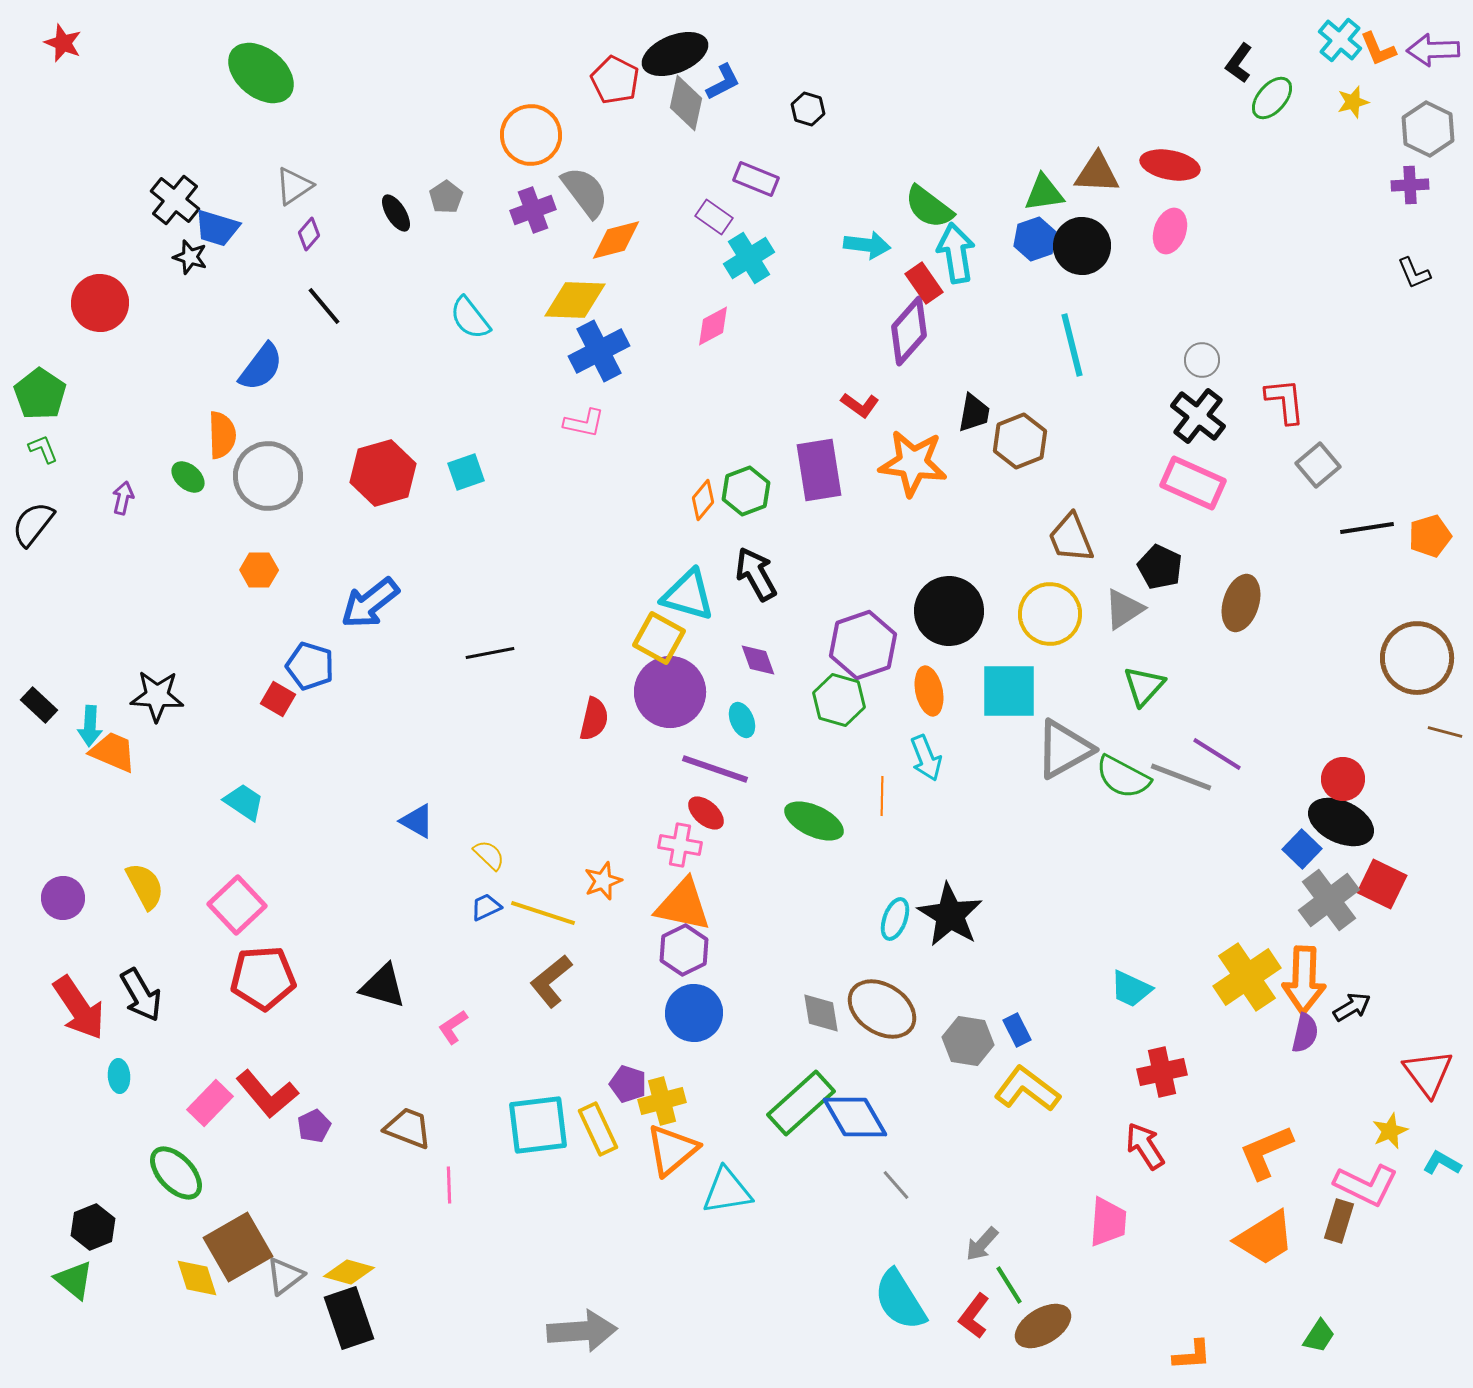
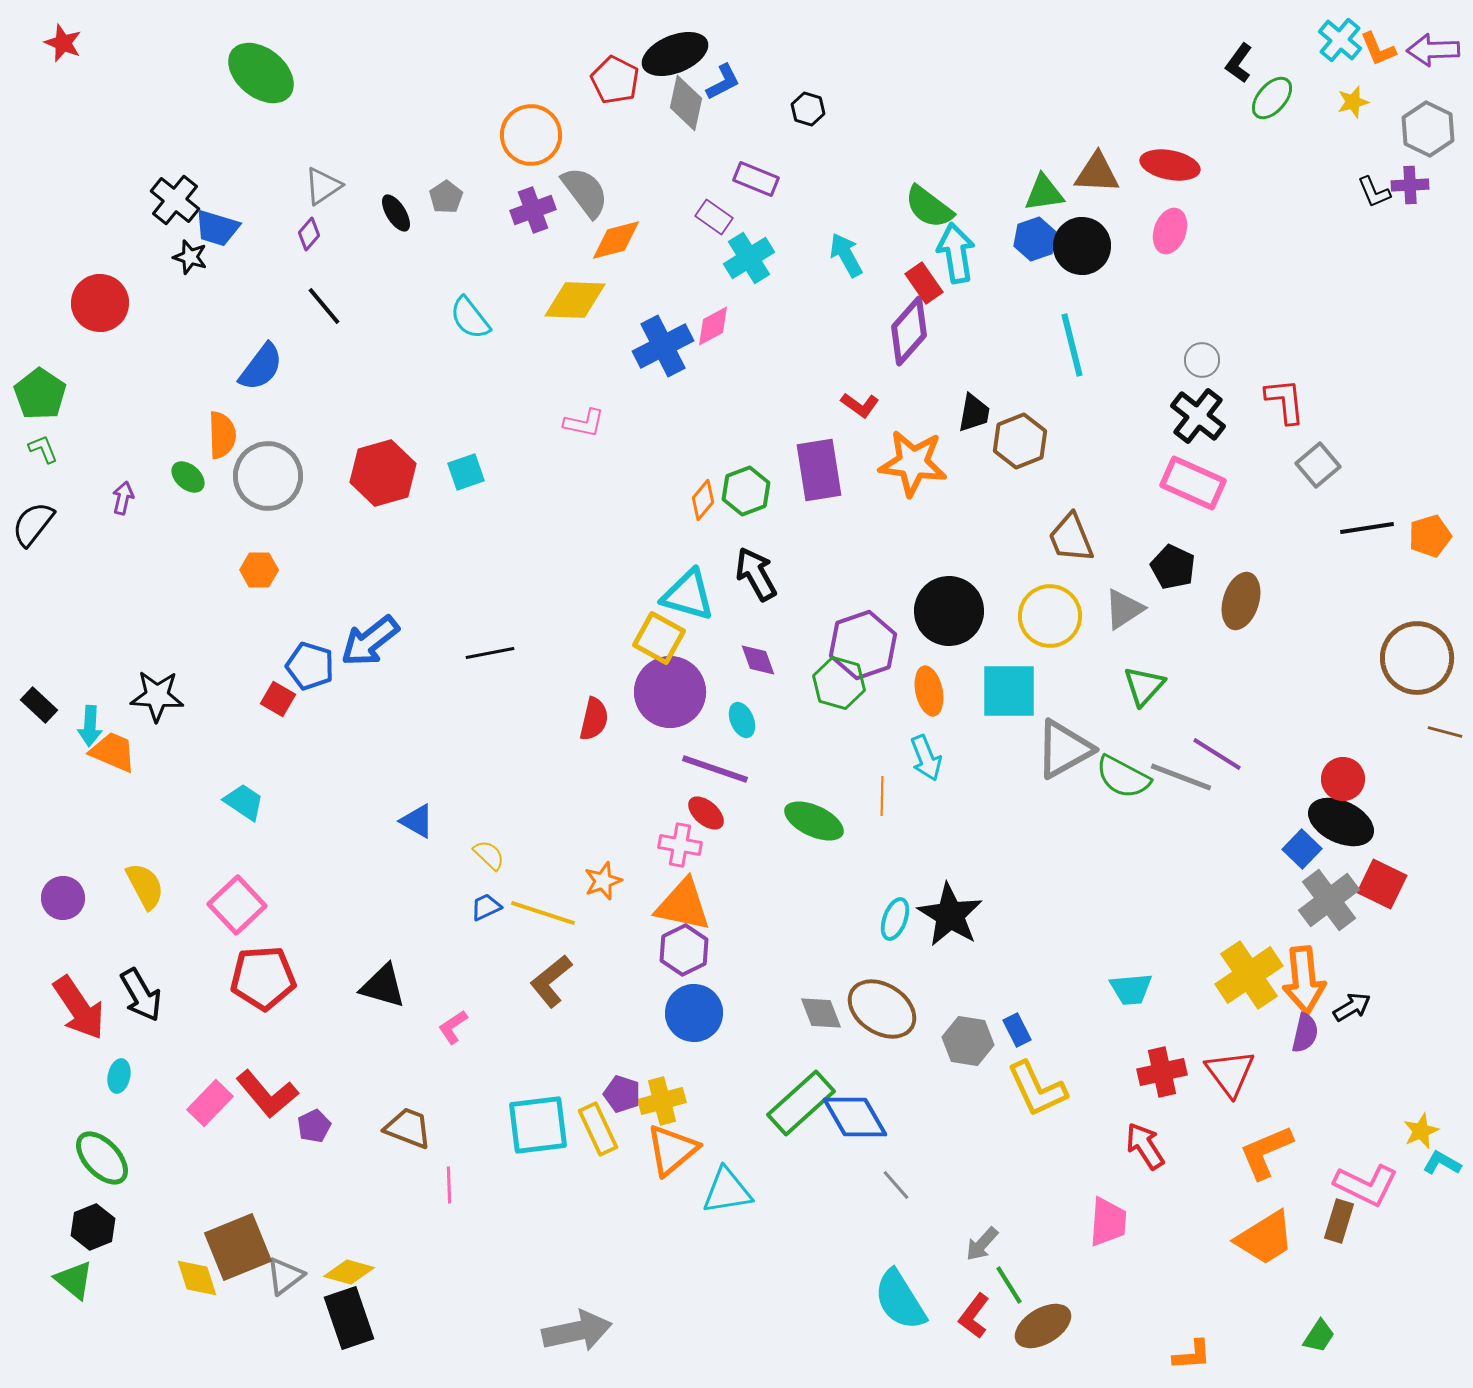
gray triangle at (294, 186): moved 29 px right
cyan arrow at (867, 245): moved 21 px left, 10 px down; rotated 126 degrees counterclockwise
black L-shape at (1414, 273): moved 40 px left, 81 px up
blue cross at (599, 351): moved 64 px right, 5 px up
black pentagon at (1160, 567): moved 13 px right
blue arrow at (370, 603): moved 38 px down
brown ellipse at (1241, 603): moved 2 px up
yellow circle at (1050, 614): moved 2 px down
green hexagon at (839, 700): moved 17 px up
yellow cross at (1247, 977): moved 2 px right, 2 px up
orange arrow at (1304, 980): rotated 8 degrees counterclockwise
cyan trapezoid at (1131, 989): rotated 30 degrees counterclockwise
gray diamond at (821, 1013): rotated 12 degrees counterclockwise
red triangle at (1428, 1073): moved 198 px left
cyan ellipse at (119, 1076): rotated 16 degrees clockwise
purple pentagon at (628, 1084): moved 6 px left, 10 px down
yellow L-shape at (1027, 1089): moved 10 px right; rotated 152 degrees counterclockwise
yellow star at (1390, 1131): moved 31 px right
green ellipse at (176, 1173): moved 74 px left, 15 px up
brown square at (238, 1247): rotated 8 degrees clockwise
gray arrow at (582, 1331): moved 5 px left; rotated 8 degrees counterclockwise
